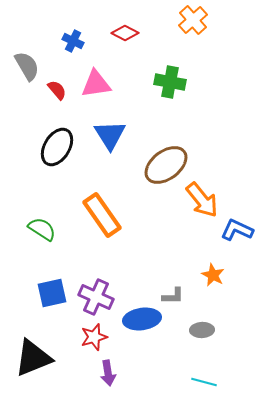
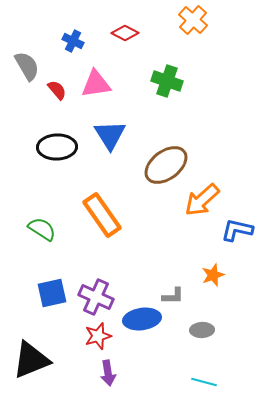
orange cross: rotated 8 degrees counterclockwise
green cross: moved 3 px left, 1 px up; rotated 8 degrees clockwise
black ellipse: rotated 57 degrees clockwise
orange arrow: rotated 87 degrees clockwise
blue L-shape: rotated 12 degrees counterclockwise
orange star: rotated 25 degrees clockwise
red star: moved 4 px right, 1 px up
black triangle: moved 2 px left, 2 px down
